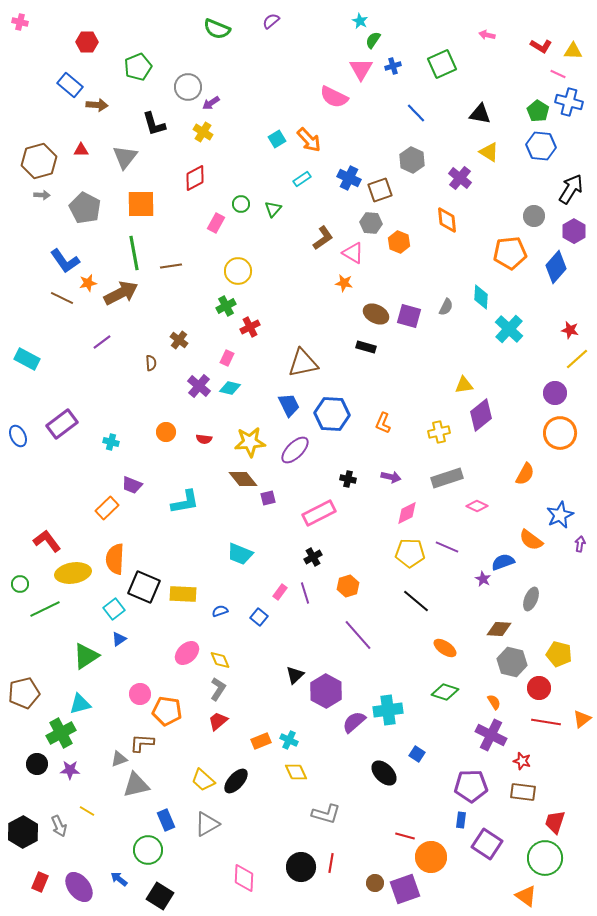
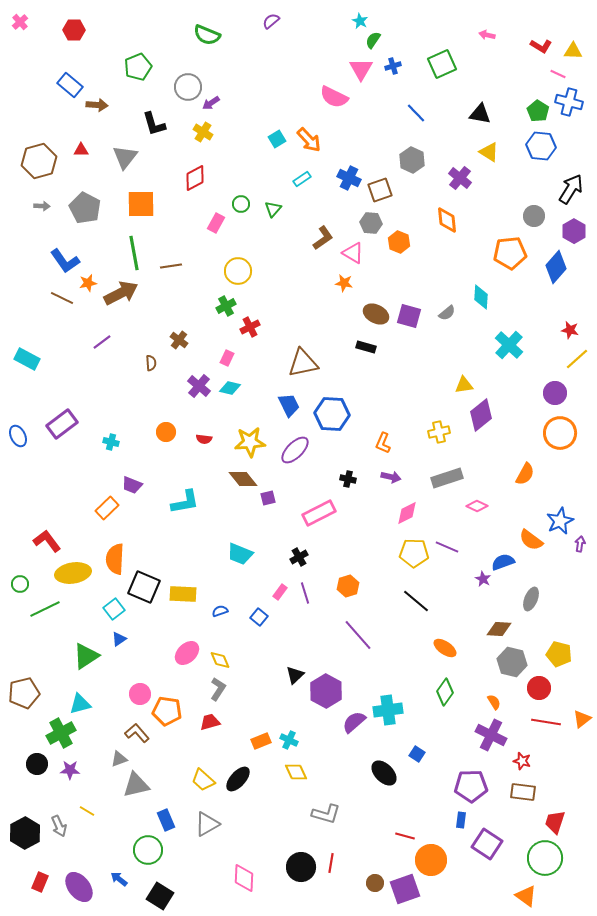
pink cross at (20, 22): rotated 35 degrees clockwise
green semicircle at (217, 29): moved 10 px left, 6 px down
red hexagon at (87, 42): moved 13 px left, 12 px up
gray arrow at (42, 195): moved 11 px down
gray semicircle at (446, 307): moved 1 px right, 6 px down; rotated 24 degrees clockwise
cyan cross at (509, 329): moved 16 px down
orange L-shape at (383, 423): moved 20 px down
blue star at (560, 515): moved 6 px down
yellow pentagon at (410, 553): moved 4 px right
black cross at (313, 557): moved 14 px left
green diamond at (445, 692): rotated 72 degrees counterclockwise
red trapezoid at (218, 721): moved 8 px left, 1 px down; rotated 25 degrees clockwise
brown L-shape at (142, 743): moved 5 px left, 10 px up; rotated 45 degrees clockwise
black ellipse at (236, 781): moved 2 px right, 2 px up
black hexagon at (23, 832): moved 2 px right, 1 px down
orange circle at (431, 857): moved 3 px down
